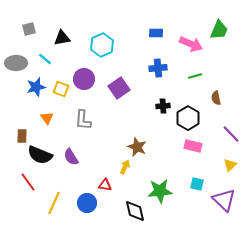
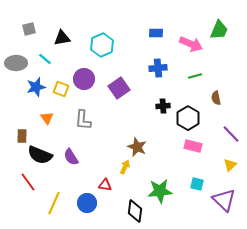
black diamond: rotated 20 degrees clockwise
